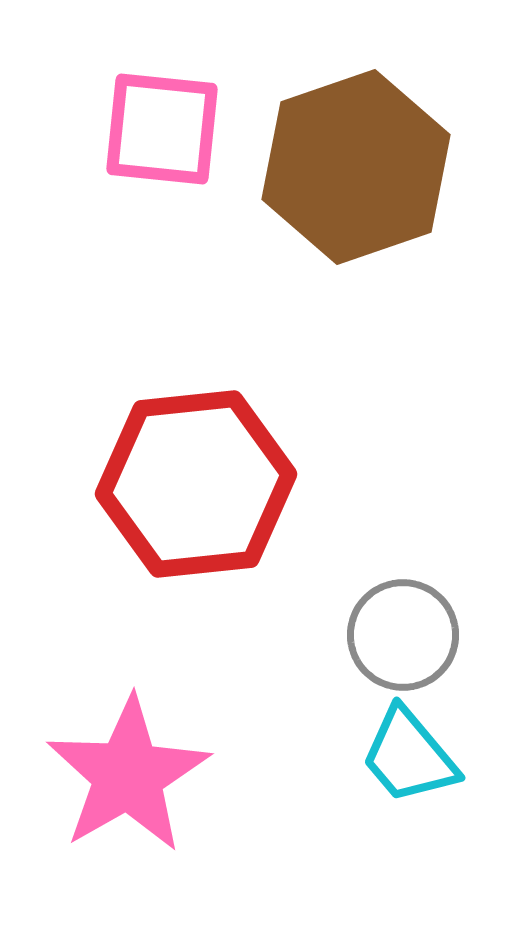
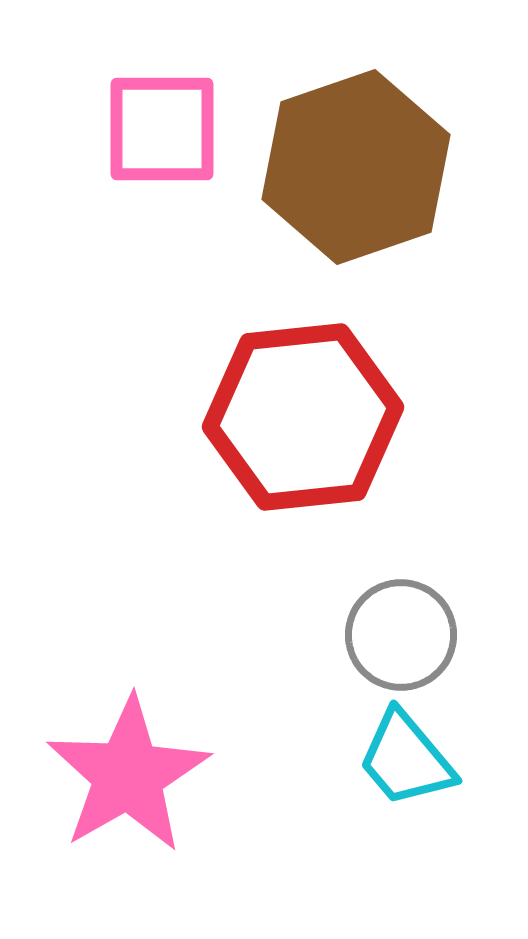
pink square: rotated 6 degrees counterclockwise
red hexagon: moved 107 px right, 67 px up
gray circle: moved 2 px left
cyan trapezoid: moved 3 px left, 3 px down
